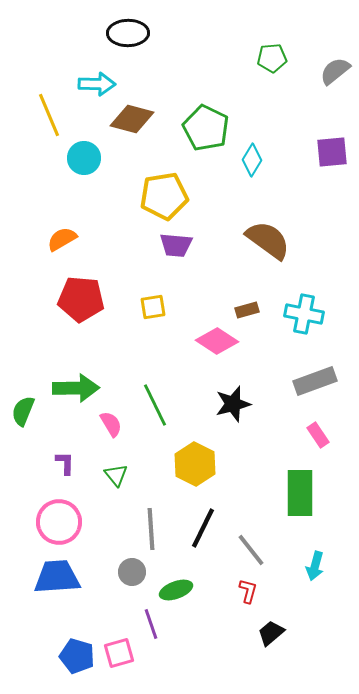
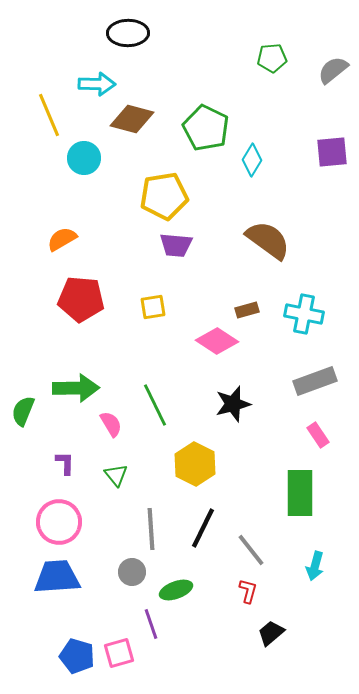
gray semicircle at (335, 71): moved 2 px left, 1 px up
